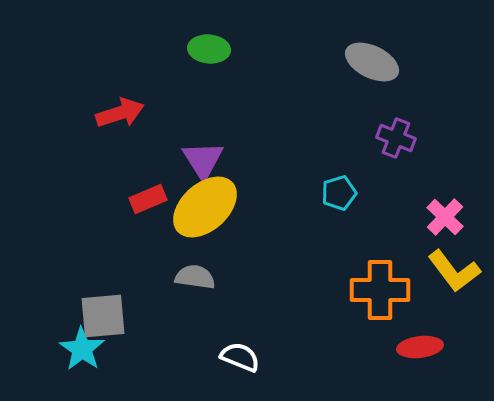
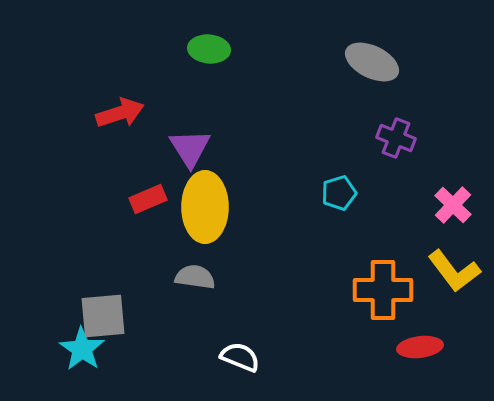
purple triangle: moved 13 px left, 12 px up
yellow ellipse: rotated 48 degrees counterclockwise
pink cross: moved 8 px right, 12 px up
orange cross: moved 3 px right
